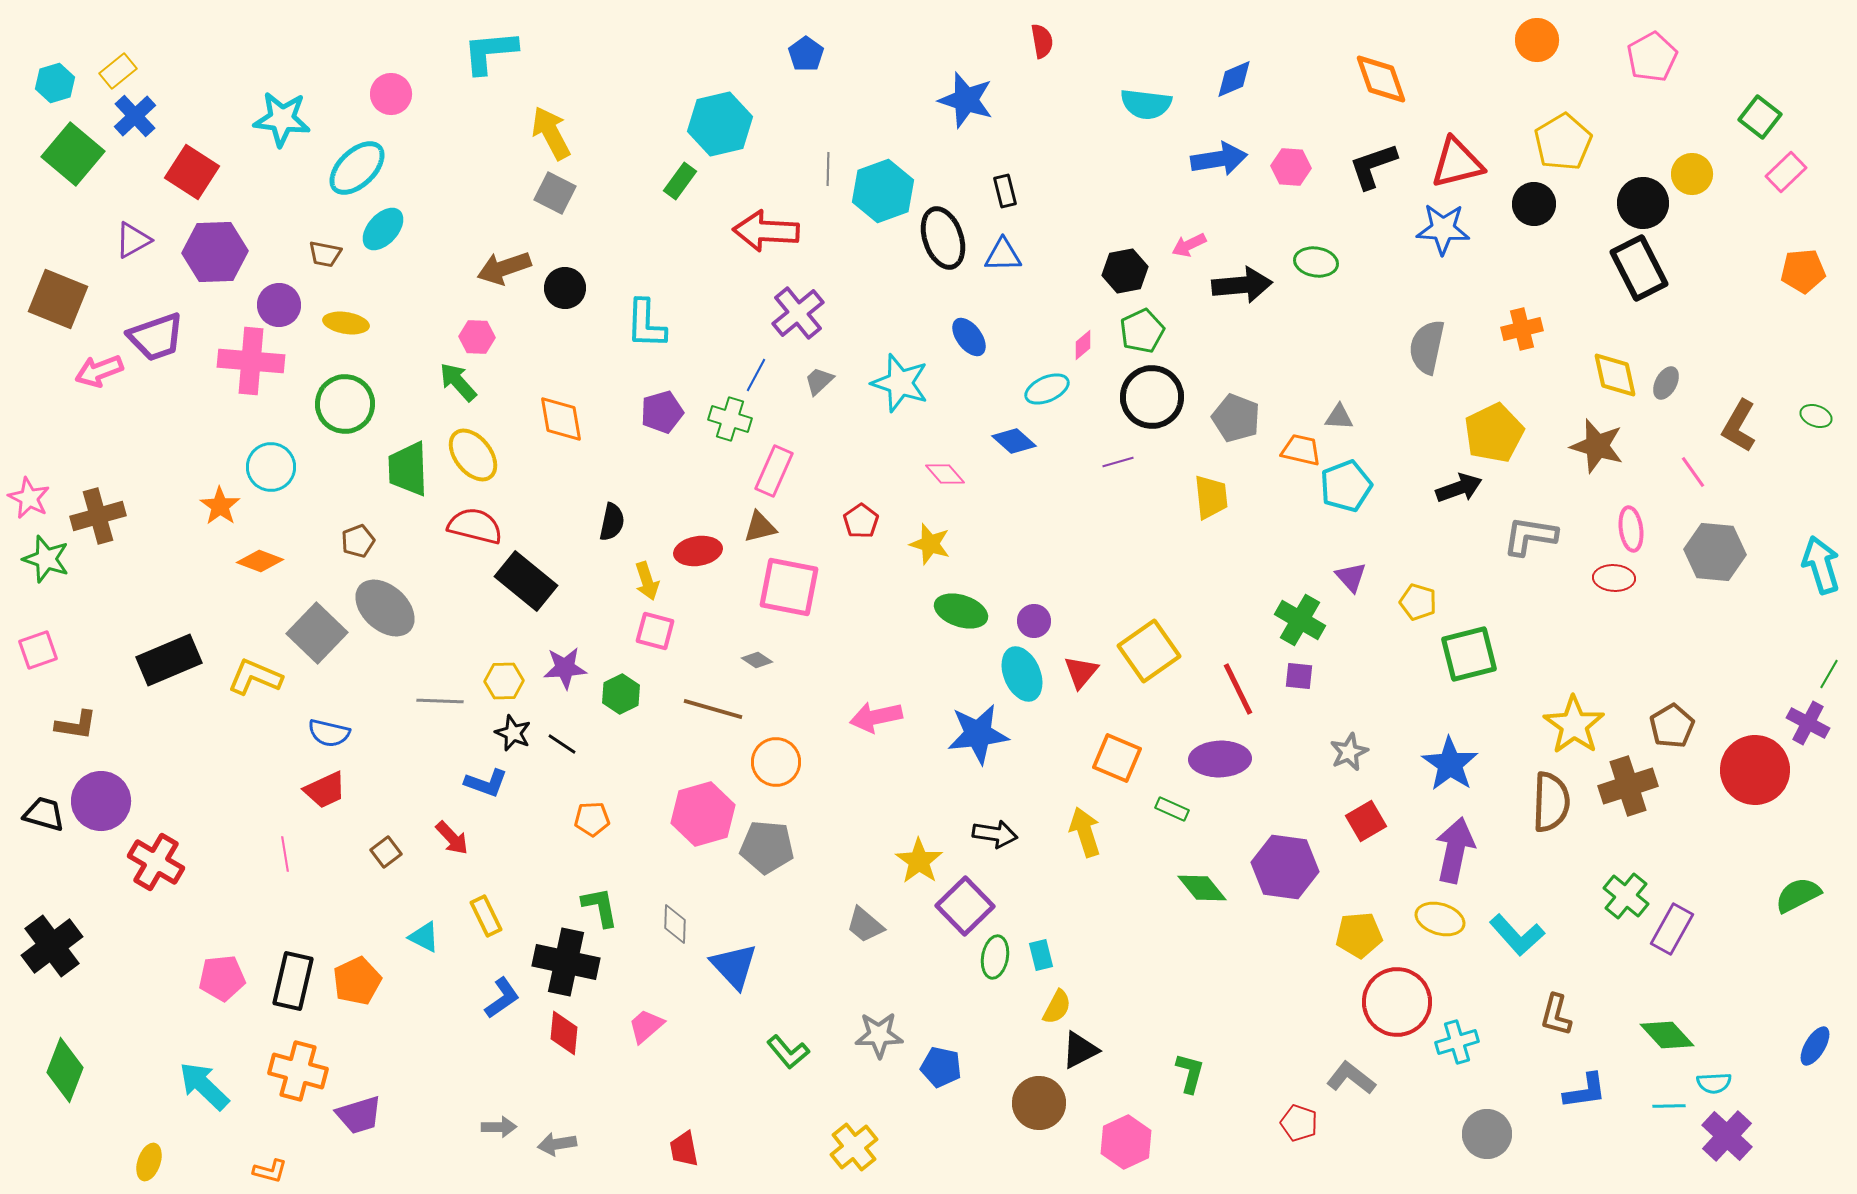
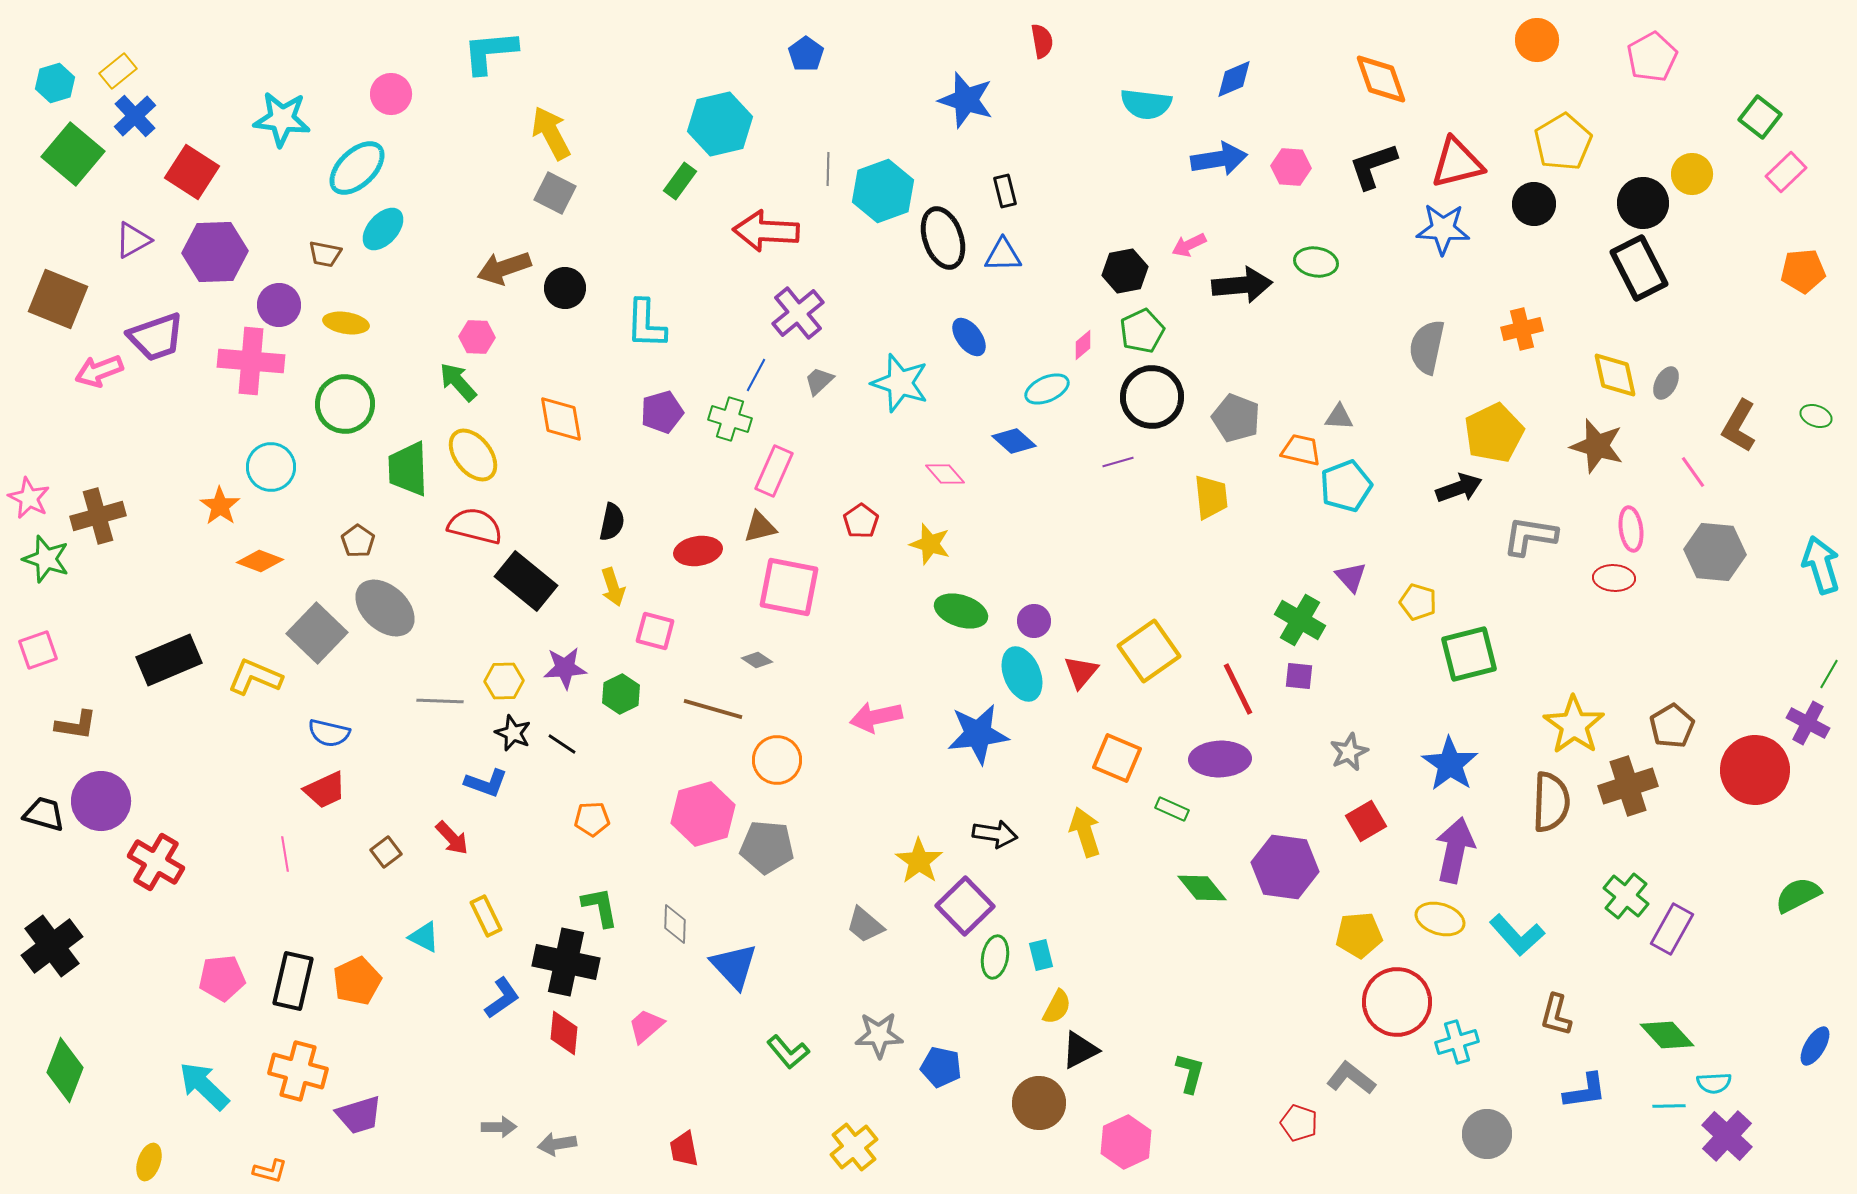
brown pentagon at (358, 541): rotated 16 degrees counterclockwise
yellow arrow at (647, 581): moved 34 px left, 6 px down
orange circle at (776, 762): moved 1 px right, 2 px up
